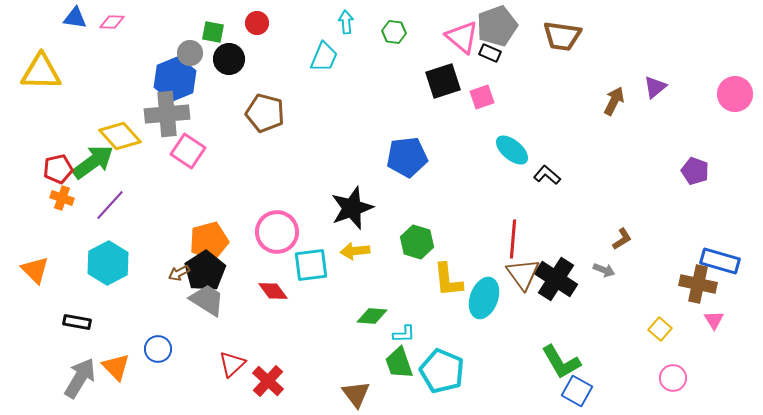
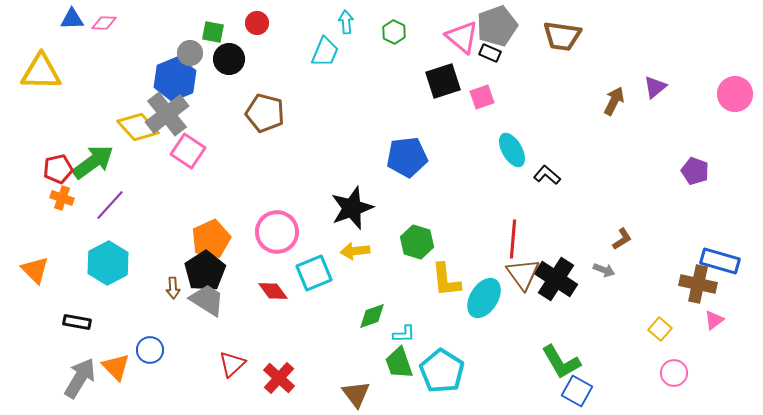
blue triangle at (75, 18): moved 3 px left, 1 px down; rotated 10 degrees counterclockwise
pink diamond at (112, 22): moved 8 px left, 1 px down
green hexagon at (394, 32): rotated 20 degrees clockwise
cyan trapezoid at (324, 57): moved 1 px right, 5 px up
gray cross at (167, 114): rotated 33 degrees counterclockwise
yellow diamond at (120, 136): moved 18 px right, 9 px up
cyan ellipse at (512, 150): rotated 20 degrees clockwise
orange pentagon at (209, 241): moved 2 px right, 2 px up; rotated 9 degrees counterclockwise
cyan square at (311, 265): moved 3 px right, 8 px down; rotated 15 degrees counterclockwise
brown arrow at (179, 273): moved 6 px left, 15 px down; rotated 65 degrees counterclockwise
yellow L-shape at (448, 280): moved 2 px left
cyan ellipse at (484, 298): rotated 12 degrees clockwise
green diamond at (372, 316): rotated 24 degrees counterclockwise
pink triangle at (714, 320): rotated 25 degrees clockwise
blue circle at (158, 349): moved 8 px left, 1 px down
cyan pentagon at (442, 371): rotated 9 degrees clockwise
pink circle at (673, 378): moved 1 px right, 5 px up
red cross at (268, 381): moved 11 px right, 3 px up
